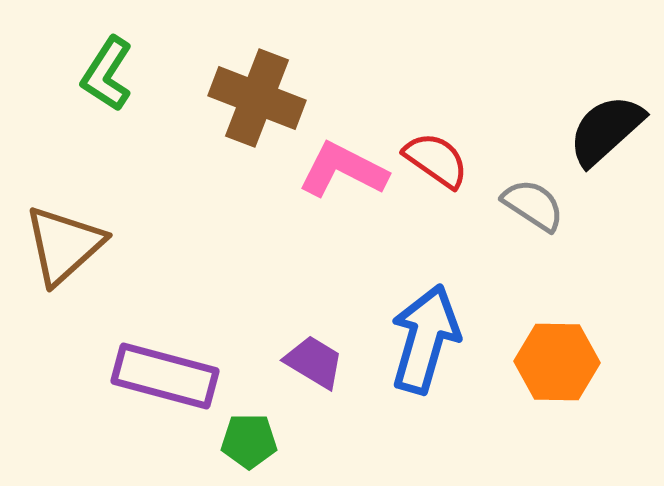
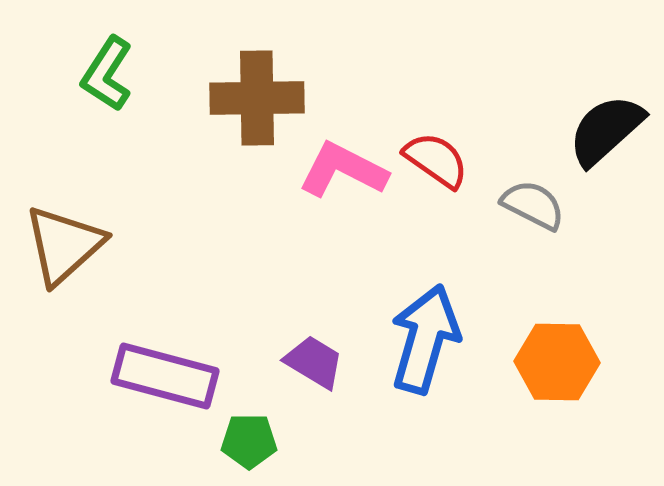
brown cross: rotated 22 degrees counterclockwise
gray semicircle: rotated 6 degrees counterclockwise
